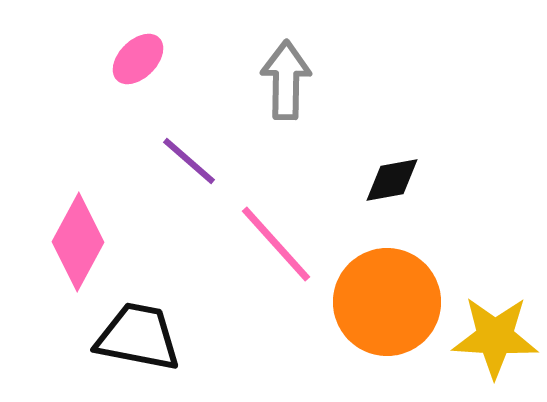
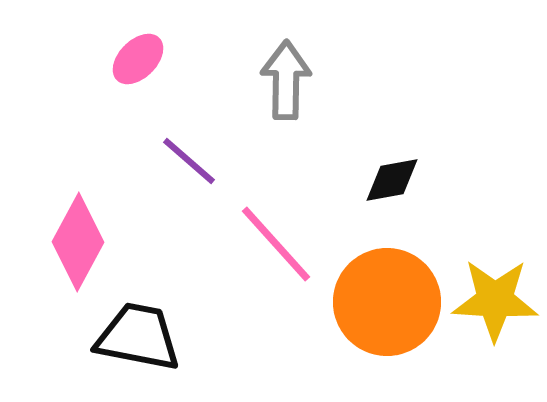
yellow star: moved 37 px up
